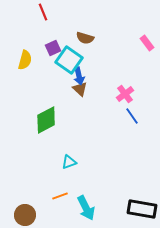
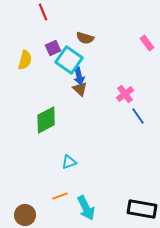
blue line: moved 6 px right
